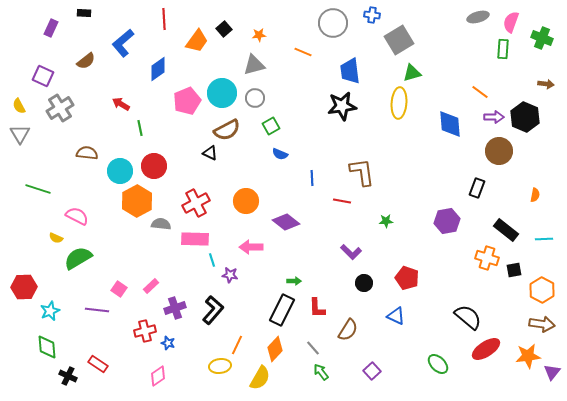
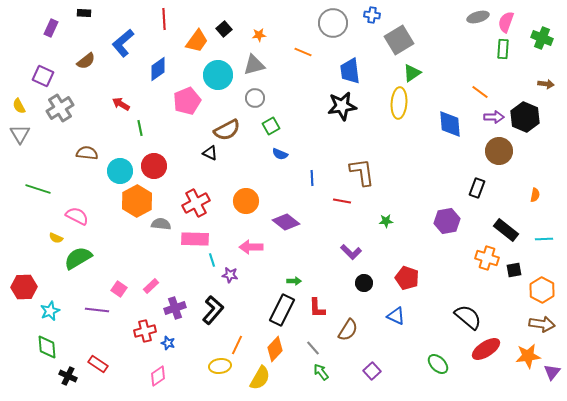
pink semicircle at (511, 22): moved 5 px left
green triangle at (412, 73): rotated 18 degrees counterclockwise
cyan circle at (222, 93): moved 4 px left, 18 px up
